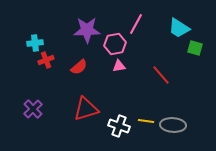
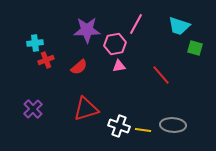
cyan trapezoid: moved 2 px up; rotated 15 degrees counterclockwise
yellow line: moved 3 px left, 9 px down
